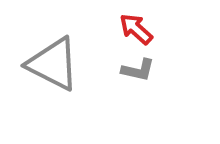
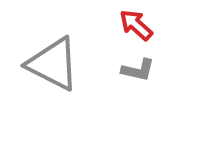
red arrow: moved 4 px up
